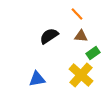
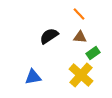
orange line: moved 2 px right
brown triangle: moved 1 px left, 1 px down
blue triangle: moved 4 px left, 2 px up
